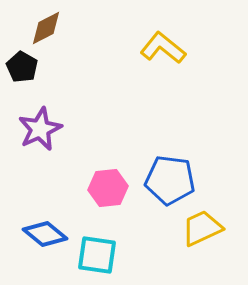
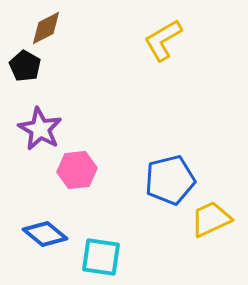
yellow L-shape: moved 8 px up; rotated 69 degrees counterclockwise
black pentagon: moved 3 px right, 1 px up
purple star: rotated 18 degrees counterclockwise
blue pentagon: rotated 21 degrees counterclockwise
pink hexagon: moved 31 px left, 18 px up
yellow trapezoid: moved 9 px right, 9 px up
cyan square: moved 4 px right, 2 px down
